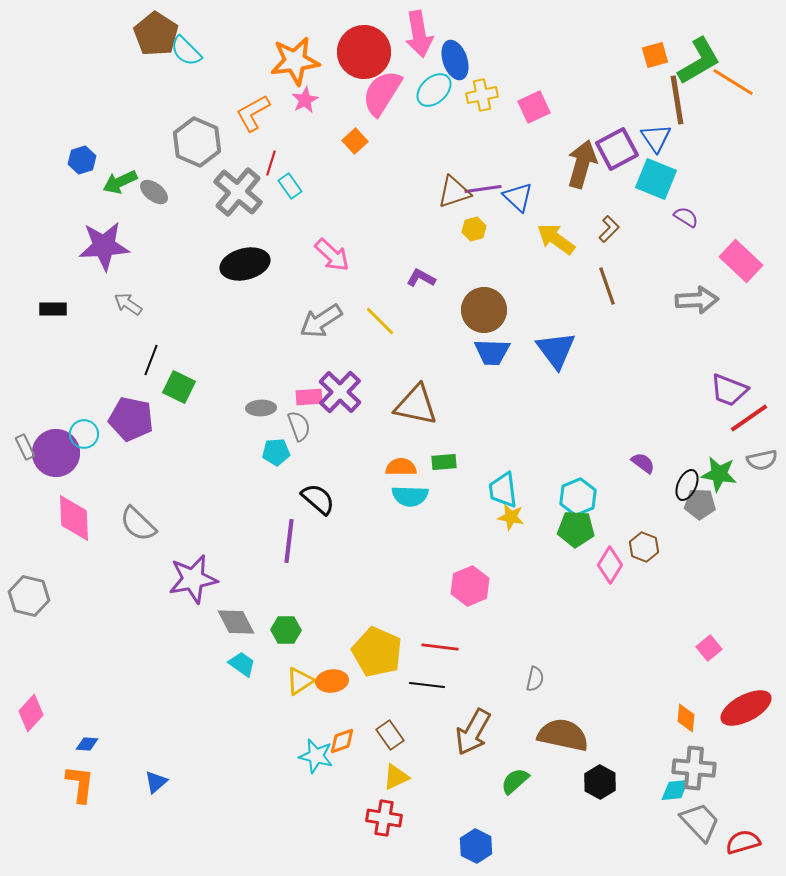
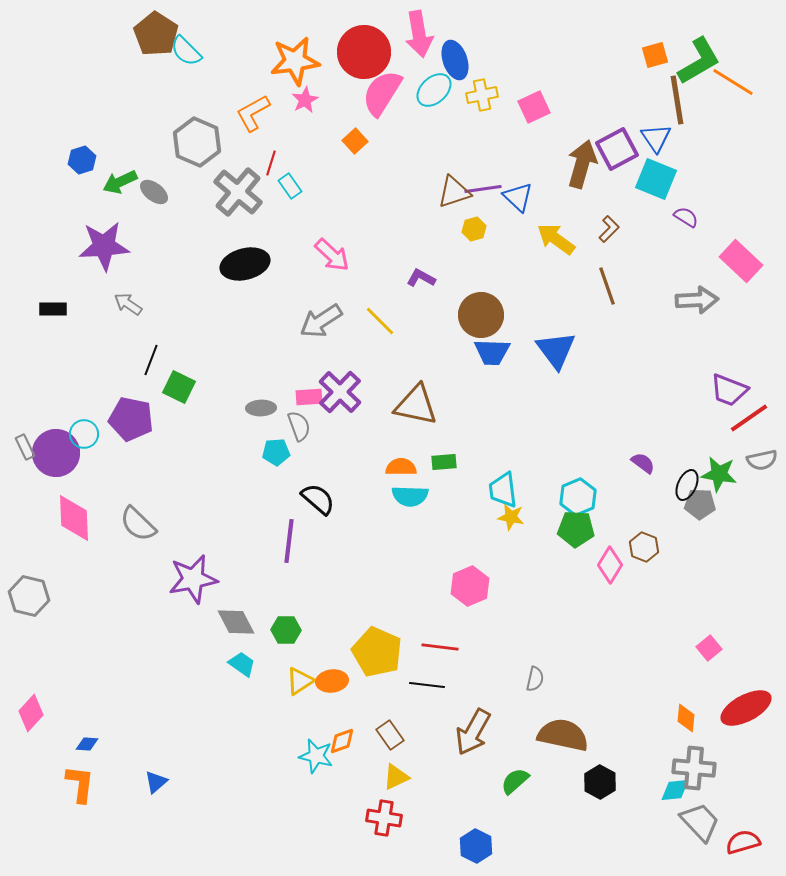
brown circle at (484, 310): moved 3 px left, 5 px down
